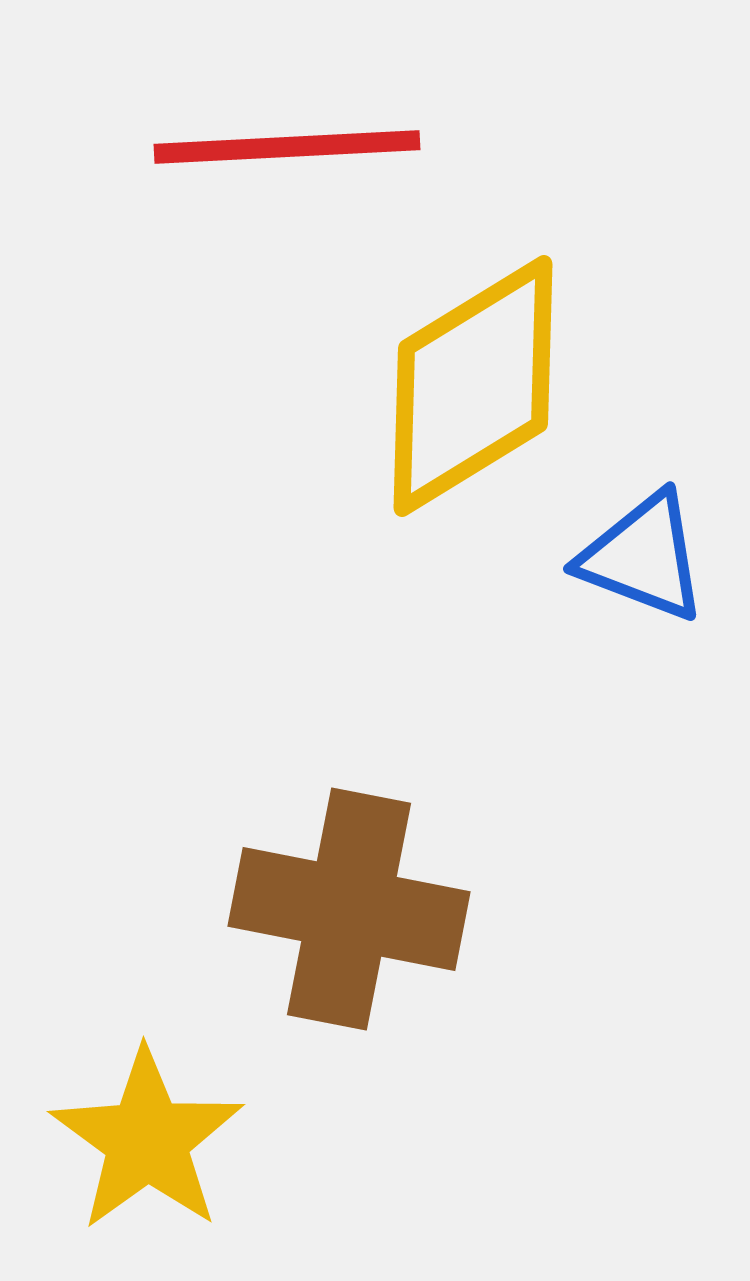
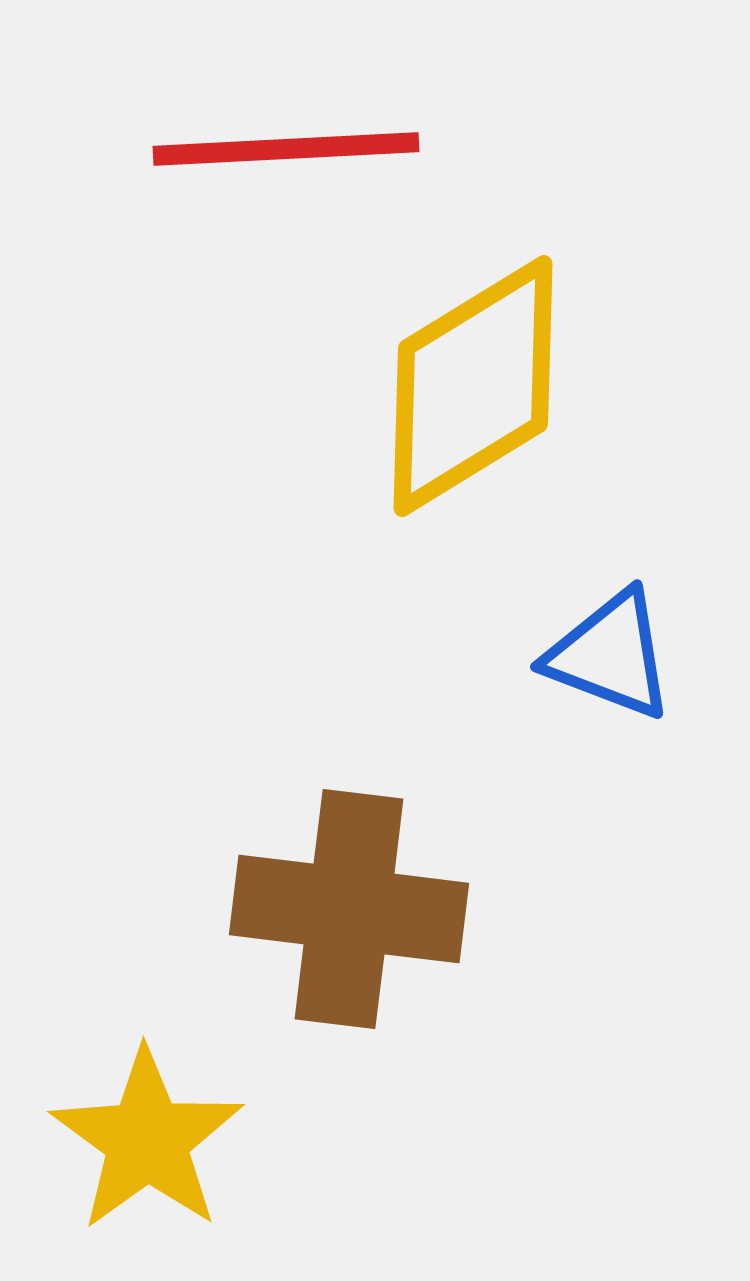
red line: moved 1 px left, 2 px down
blue triangle: moved 33 px left, 98 px down
brown cross: rotated 4 degrees counterclockwise
